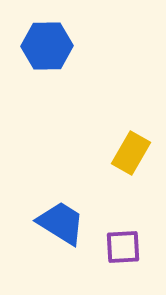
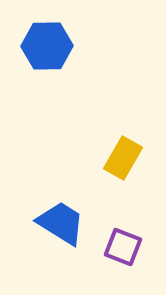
yellow rectangle: moved 8 px left, 5 px down
purple square: rotated 24 degrees clockwise
